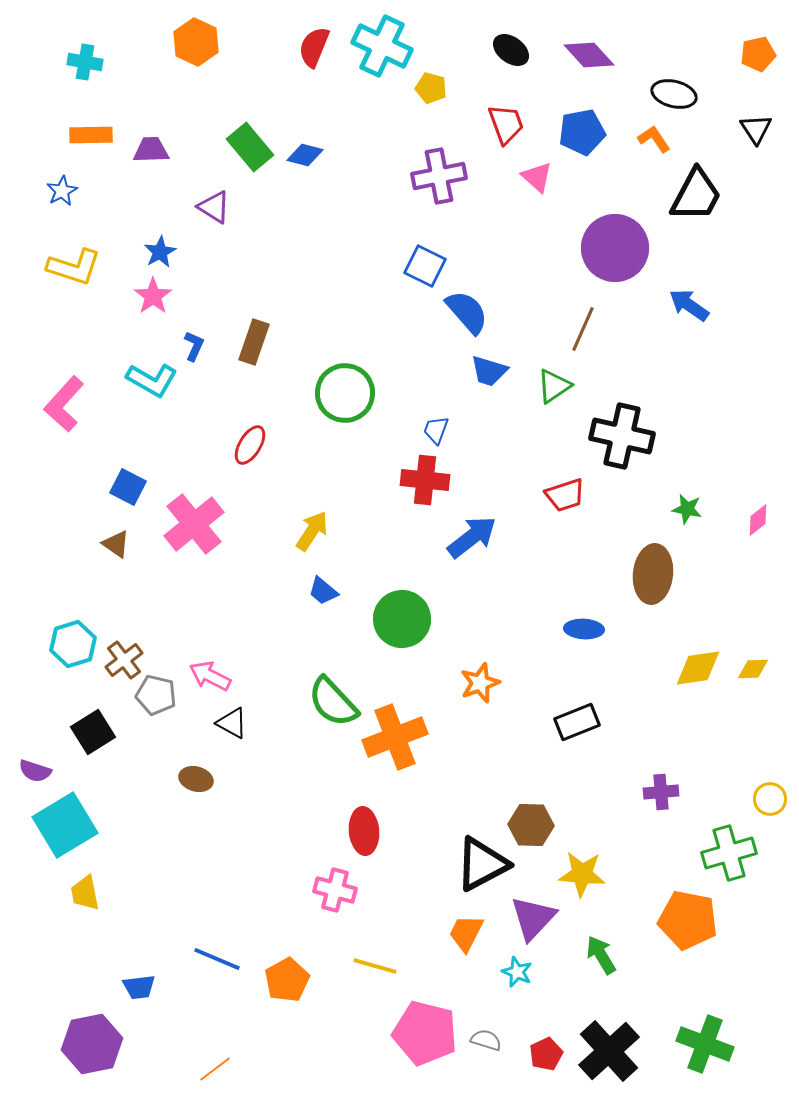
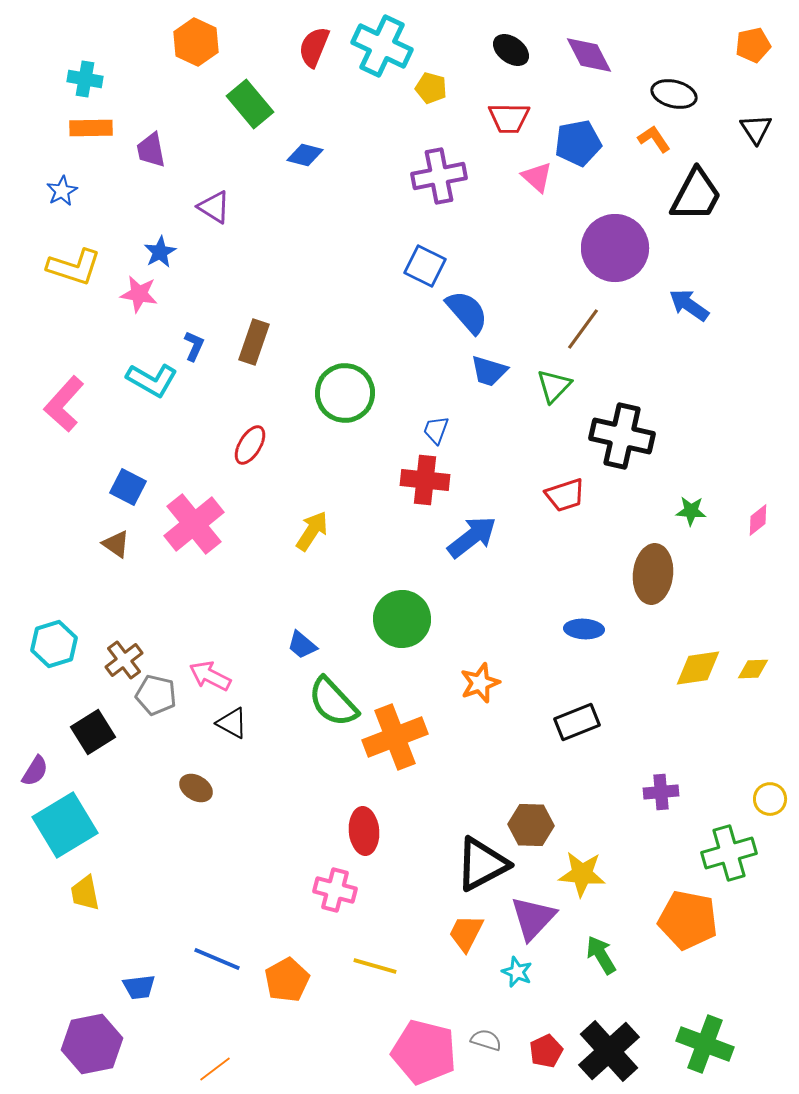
orange pentagon at (758, 54): moved 5 px left, 9 px up
purple diamond at (589, 55): rotated 15 degrees clockwise
cyan cross at (85, 62): moved 17 px down
red trapezoid at (506, 124): moved 3 px right, 6 px up; rotated 111 degrees clockwise
blue pentagon at (582, 132): moved 4 px left, 11 px down
orange rectangle at (91, 135): moved 7 px up
green rectangle at (250, 147): moved 43 px up
purple trapezoid at (151, 150): rotated 99 degrees counterclockwise
pink star at (153, 296): moved 14 px left, 2 px up; rotated 27 degrees counterclockwise
brown line at (583, 329): rotated 12 degrees clockwise
green triangle at (554, 386): rotated 12 degrees counterclockwise
green star at (687, 509): moved 4 px right, 2 px down; rotated 8 degrees counterclockwise
blue trapezoid at (323, 591): moved 21 px left, 54 px down
cyan hexagon at (73, 644): moved 19 px left
purple semicircle at (35, 771): rotated 76 degrees counterclockwise
brown ellipse at (196, 779): moved 9 px down; rotated 16 degrees clockwise
pink pentagon at (425, 1033): moved 1 px left, 19 px down
red pentagon at (546, 1054): moved 3 px up
